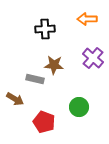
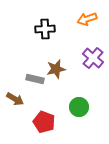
orange arrow: rotated 18 degrees counterclockwise
brown star: moved 2 px right, 4 px down; rotated 18 degrees counterclockwise
